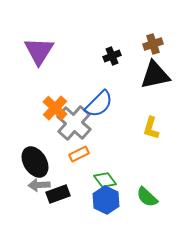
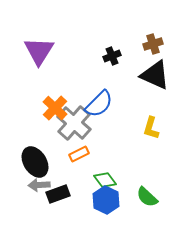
black triangle: rotated 36 degrees clockwise
